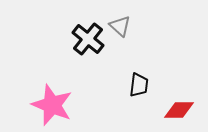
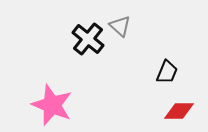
black trapezoid: moved 28 px right, 13 px up; rotated 15 degrees clockwise
red diamond: moved 1 px down
